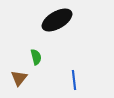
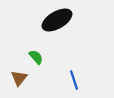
green semicircle: rotated 28 degrees counterclockwise
blue line: rotated 12 degrees counterclockwise
